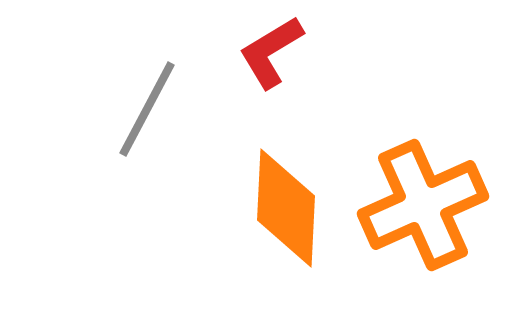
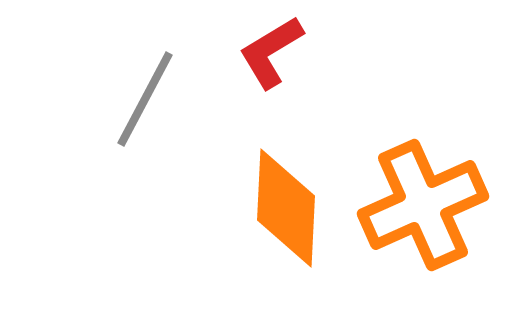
gray line: moved 2 px left, 10 px up
